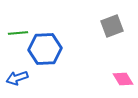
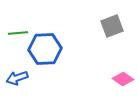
pink diamond: rotated 25 degrees counterclockwise
